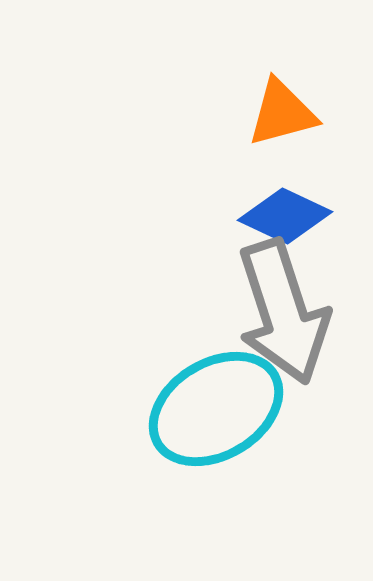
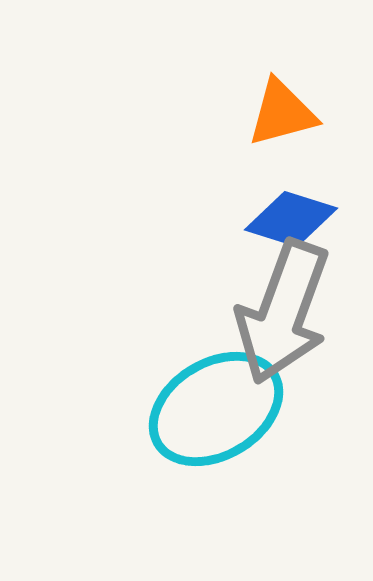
blue diamond: moved 6 px right, 3 px down; rotated 8 degrees counterclockwise
gray arrow: rotated 38 degrees clockwise
